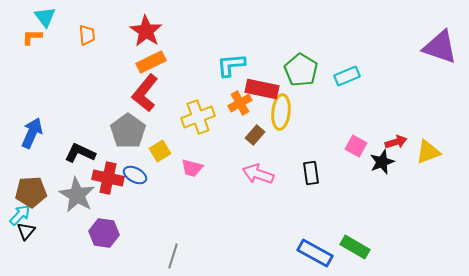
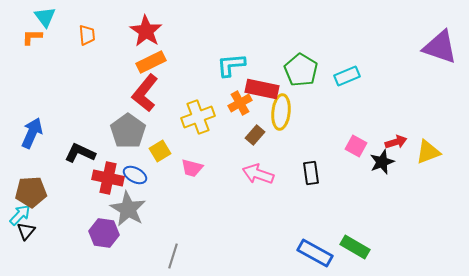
gray star: moved 51 px right, 14 px down
